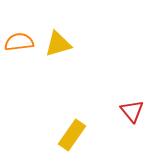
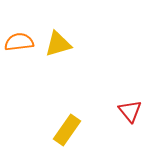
red triangle: moved 2 px left
yellow rectangle: moved 5 px left, 5 px up
